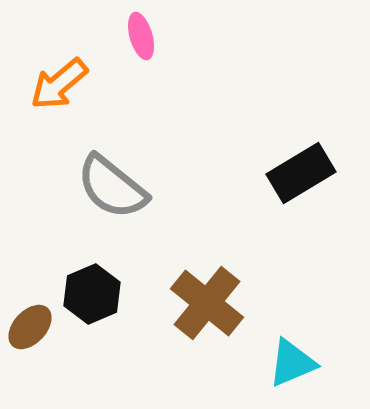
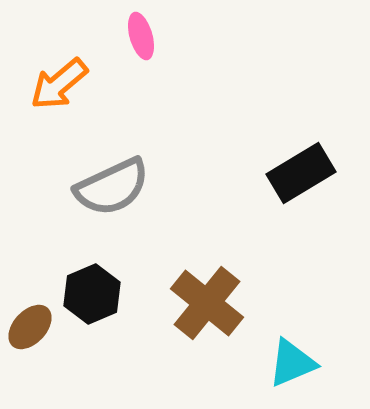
gray semicircle: rotated 64 degrees counterclockwise
